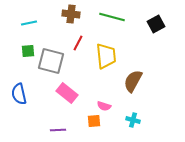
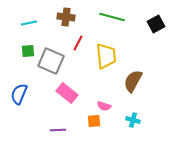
brown cross: moved 5 px left, 3 px down
gray square: rotated 8 degrees clockwise
blue semicircle: rotated 35 degrees clockwise
